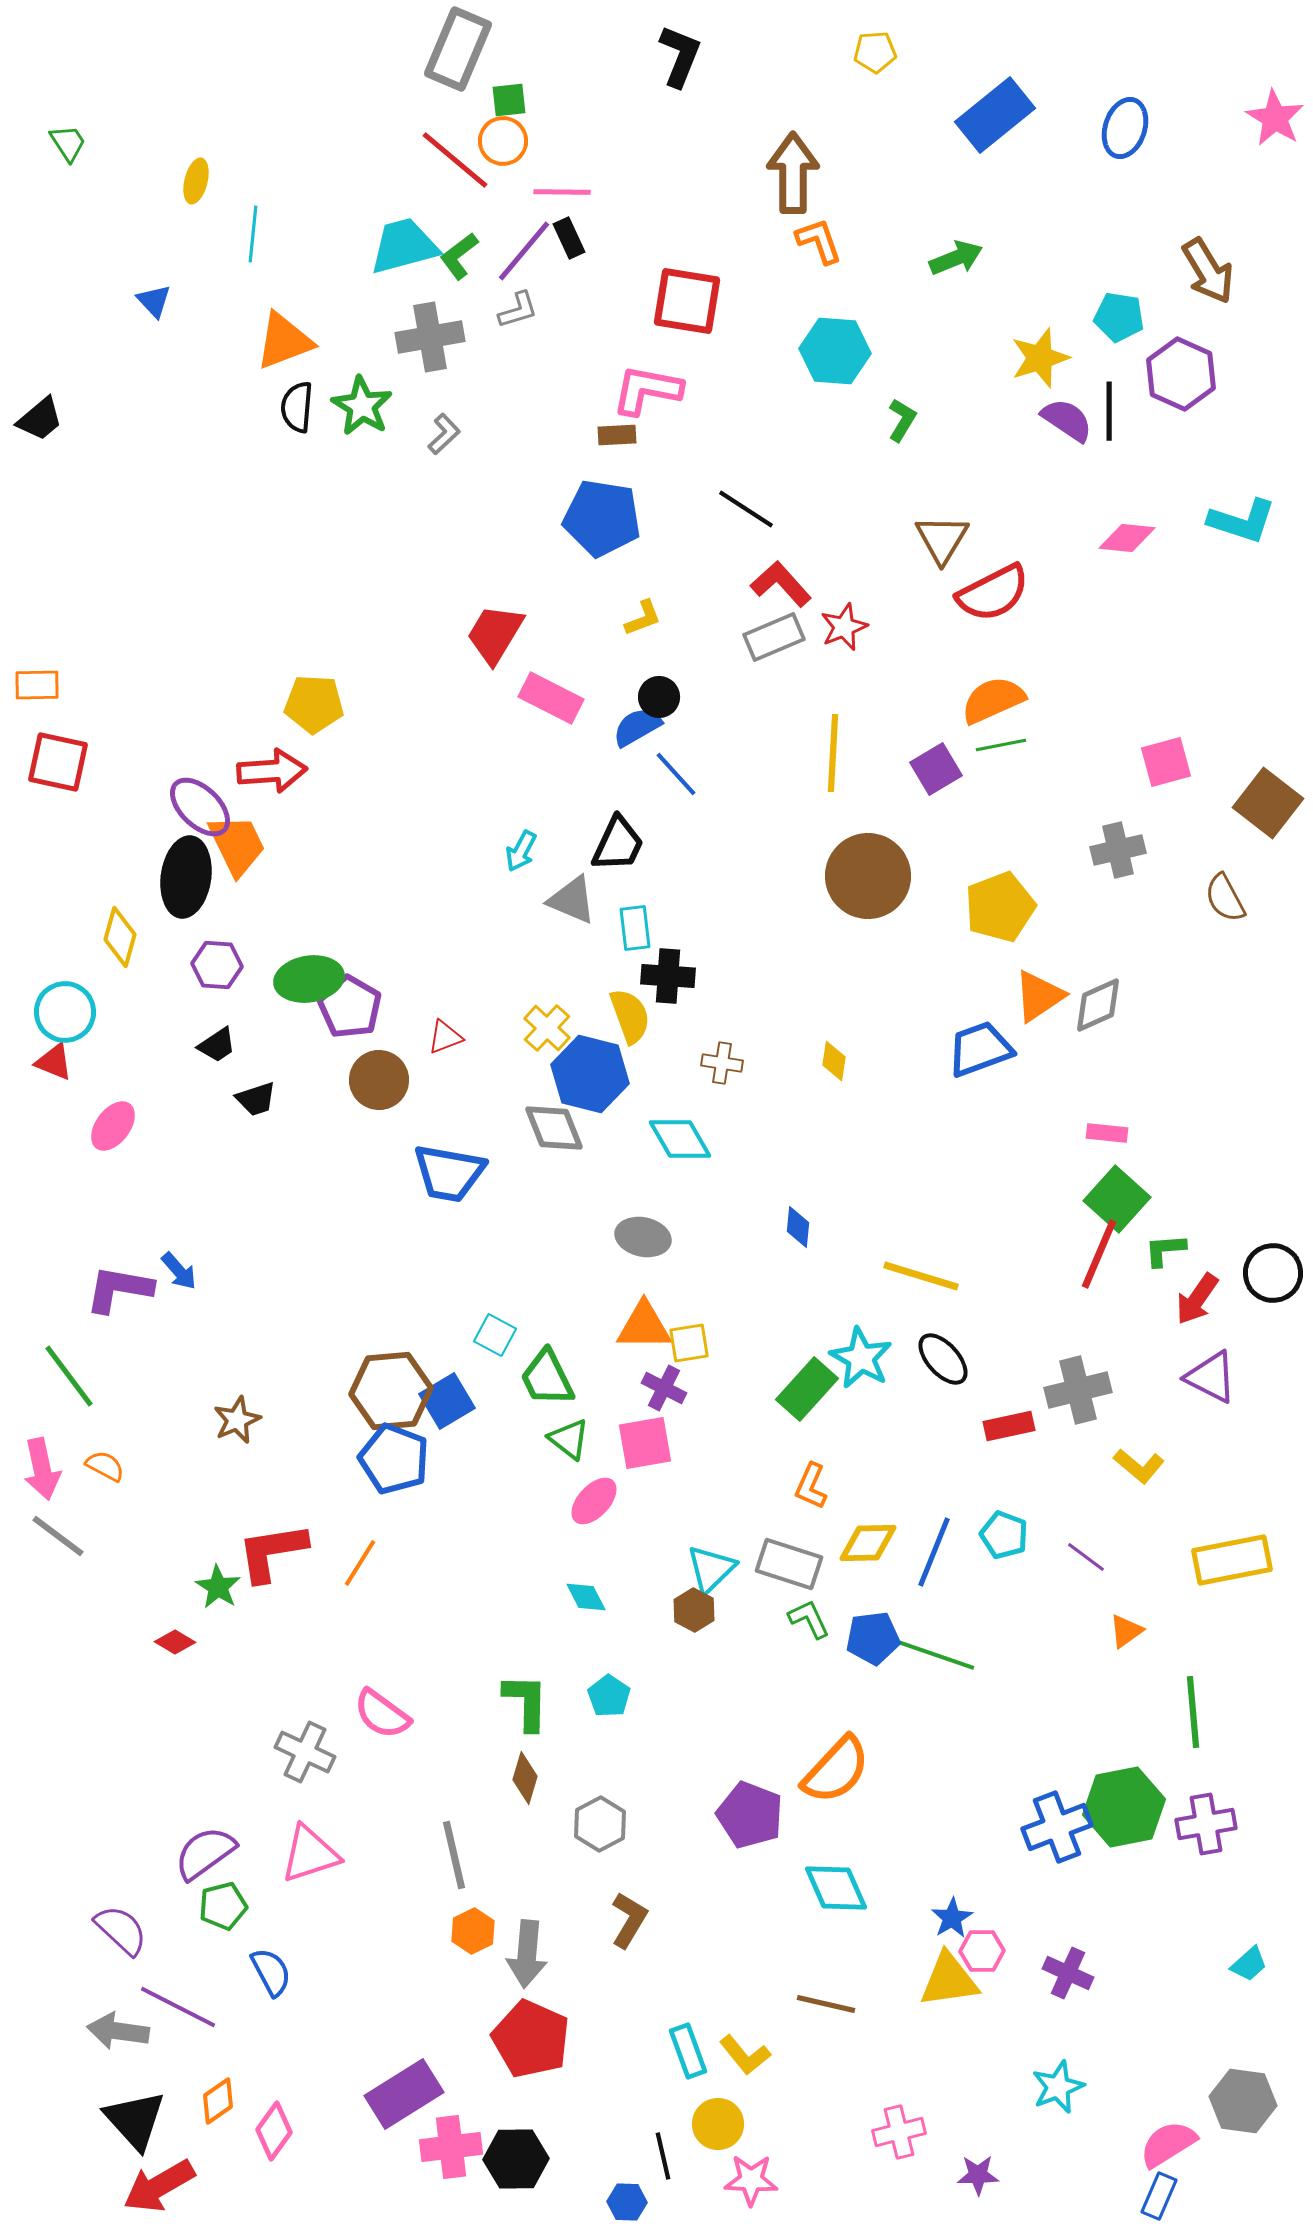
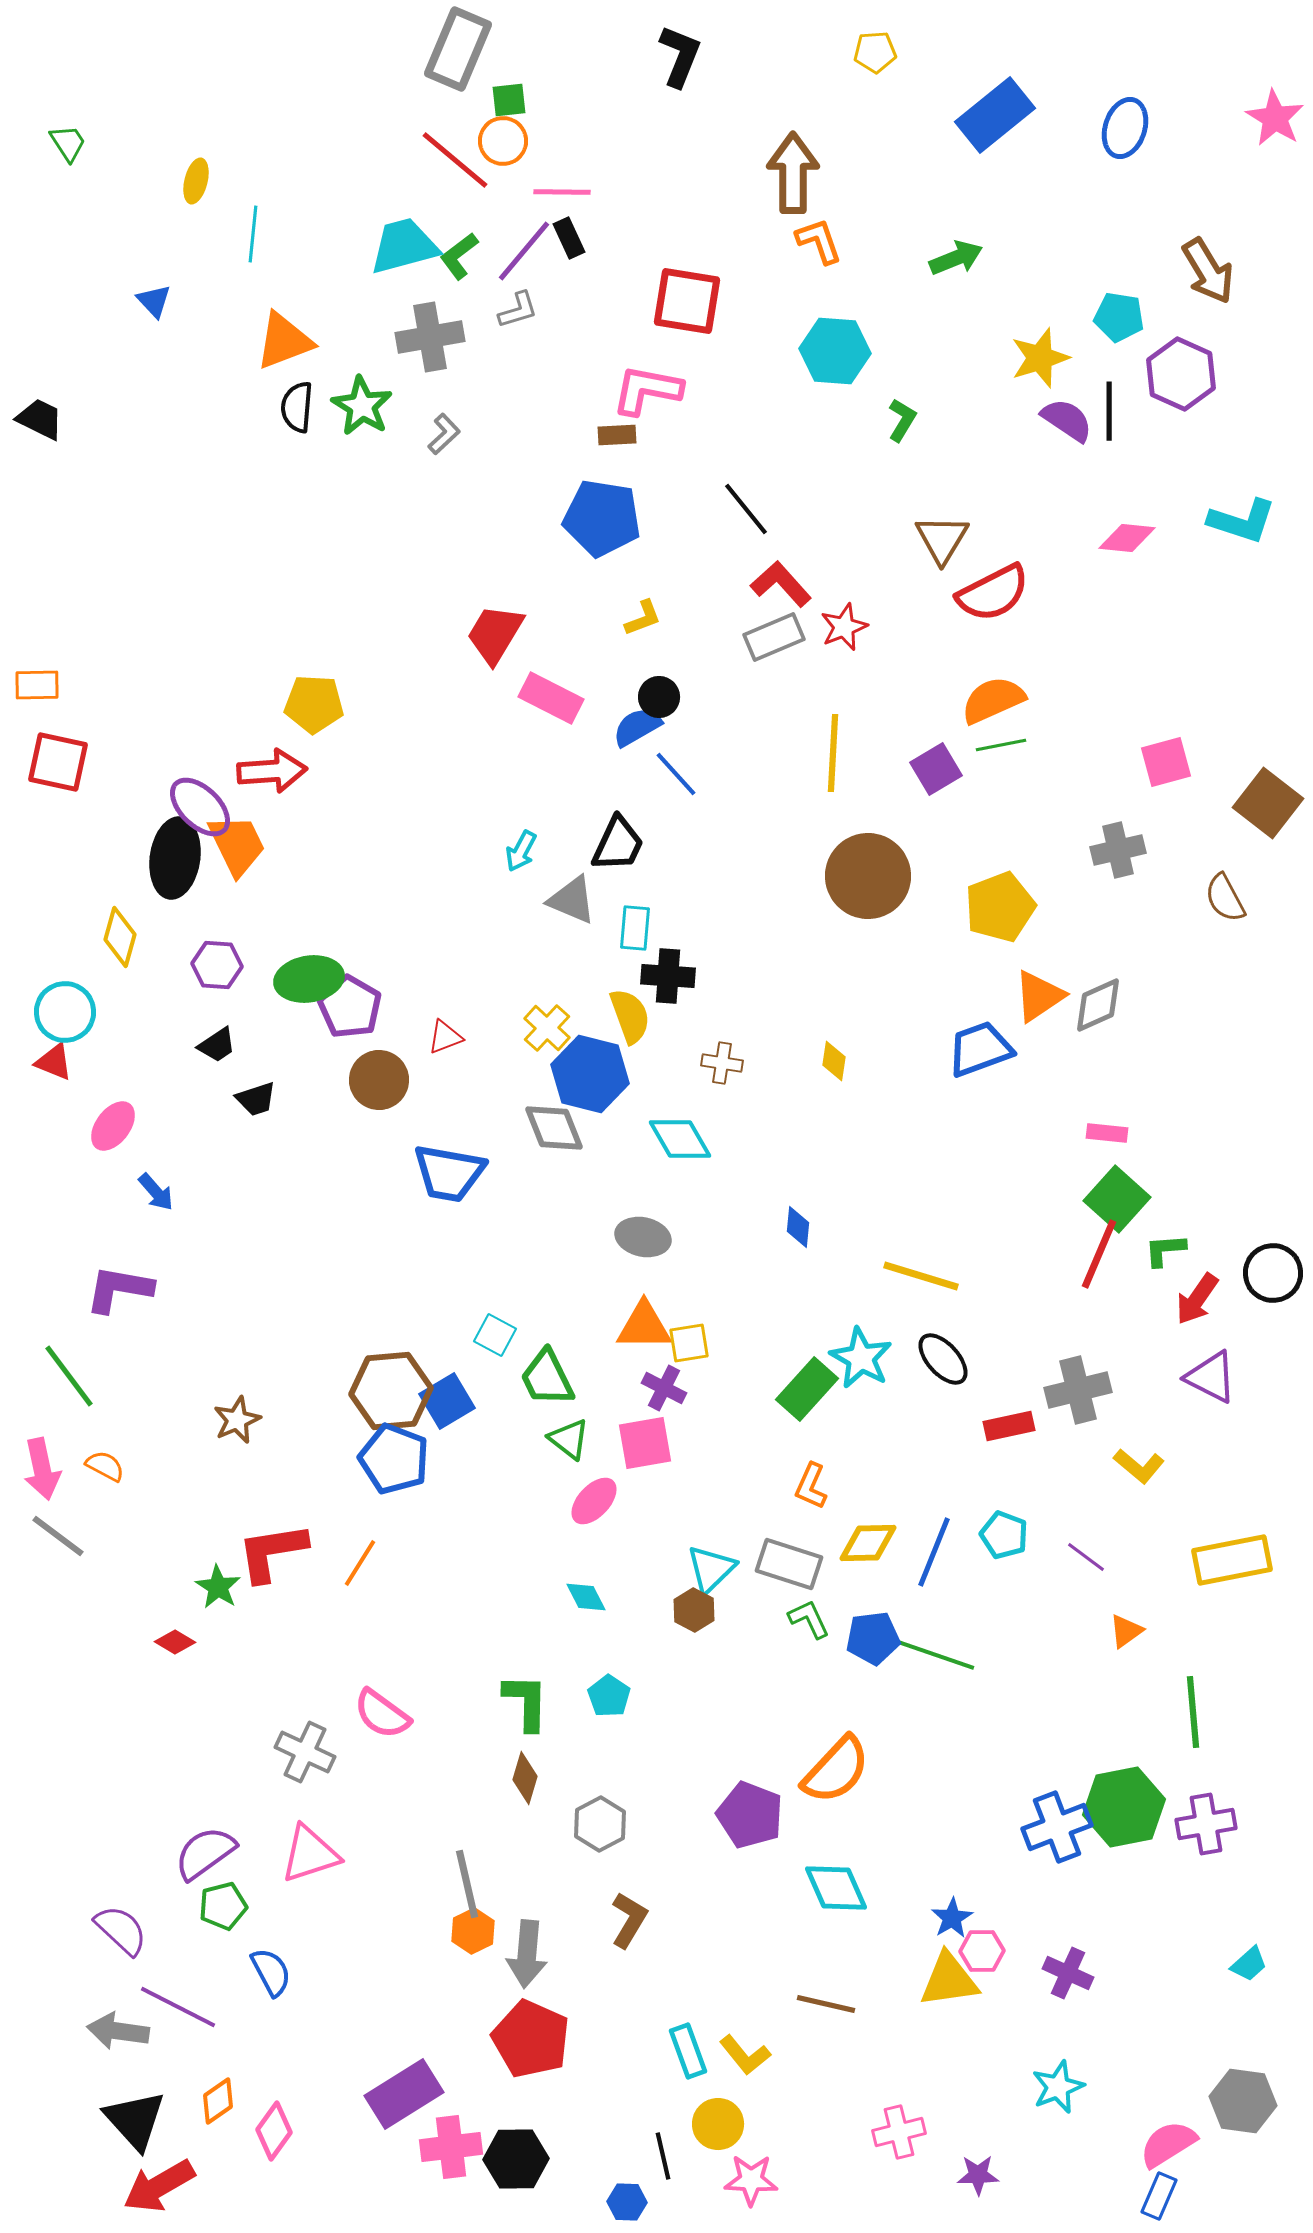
black trapezoid at (40, 419): rotated 114 degrees counterclockwise
black line at (746, 509): rotated 18 degrees clockwise
black ellipse at (186, 877): moved 11 px left, 19 px up
cyan rectangle at (635, 928): rotated 12 degrees clockwise
blue arrow at (179, 1271): moved 23 px left, 79 px up
gray line at (454, 1855): moved 13 px right, 29 px down
